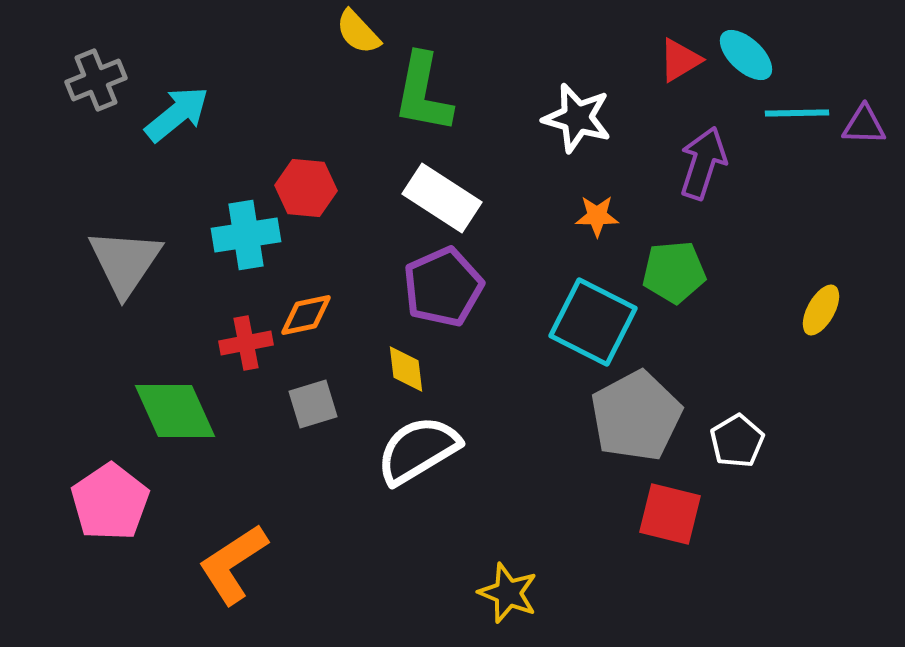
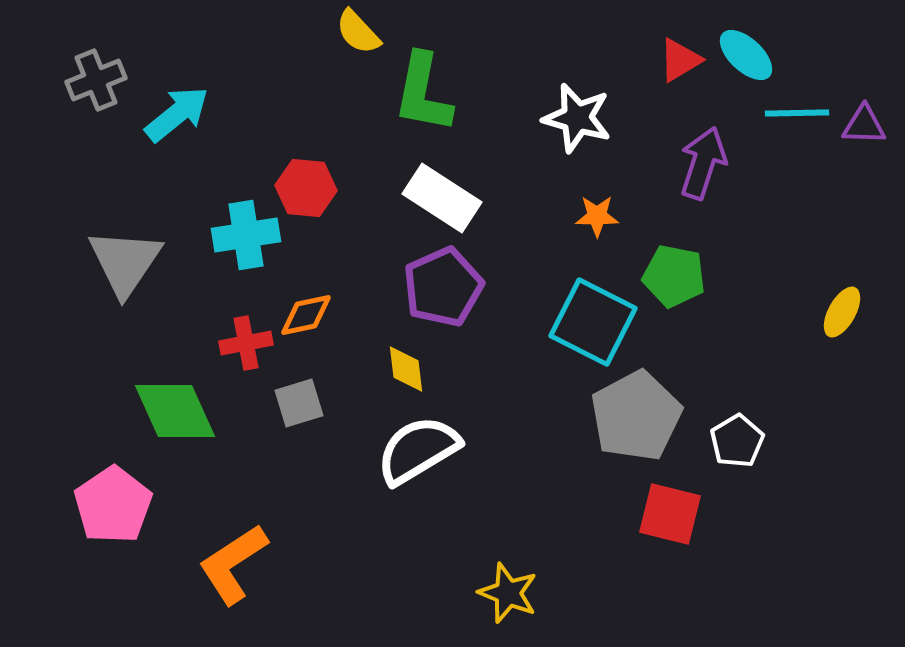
green pentagon: moved 4 px down; rotated 16 degrees clockwise
yellow ellipse: moved 21 px right, 2 px down
gray square: moved 14 px left, 1 px up
pink pentagon: moved 3 px right, 3 px down
